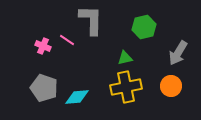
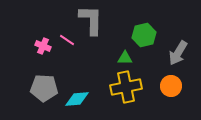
green hexagon: moved 8 px down
green triangle: rotated 14 degrees clockwise
gray pentagon: rotated 16 degrees counterclockwise
cyan diamond: moved 2 px down
